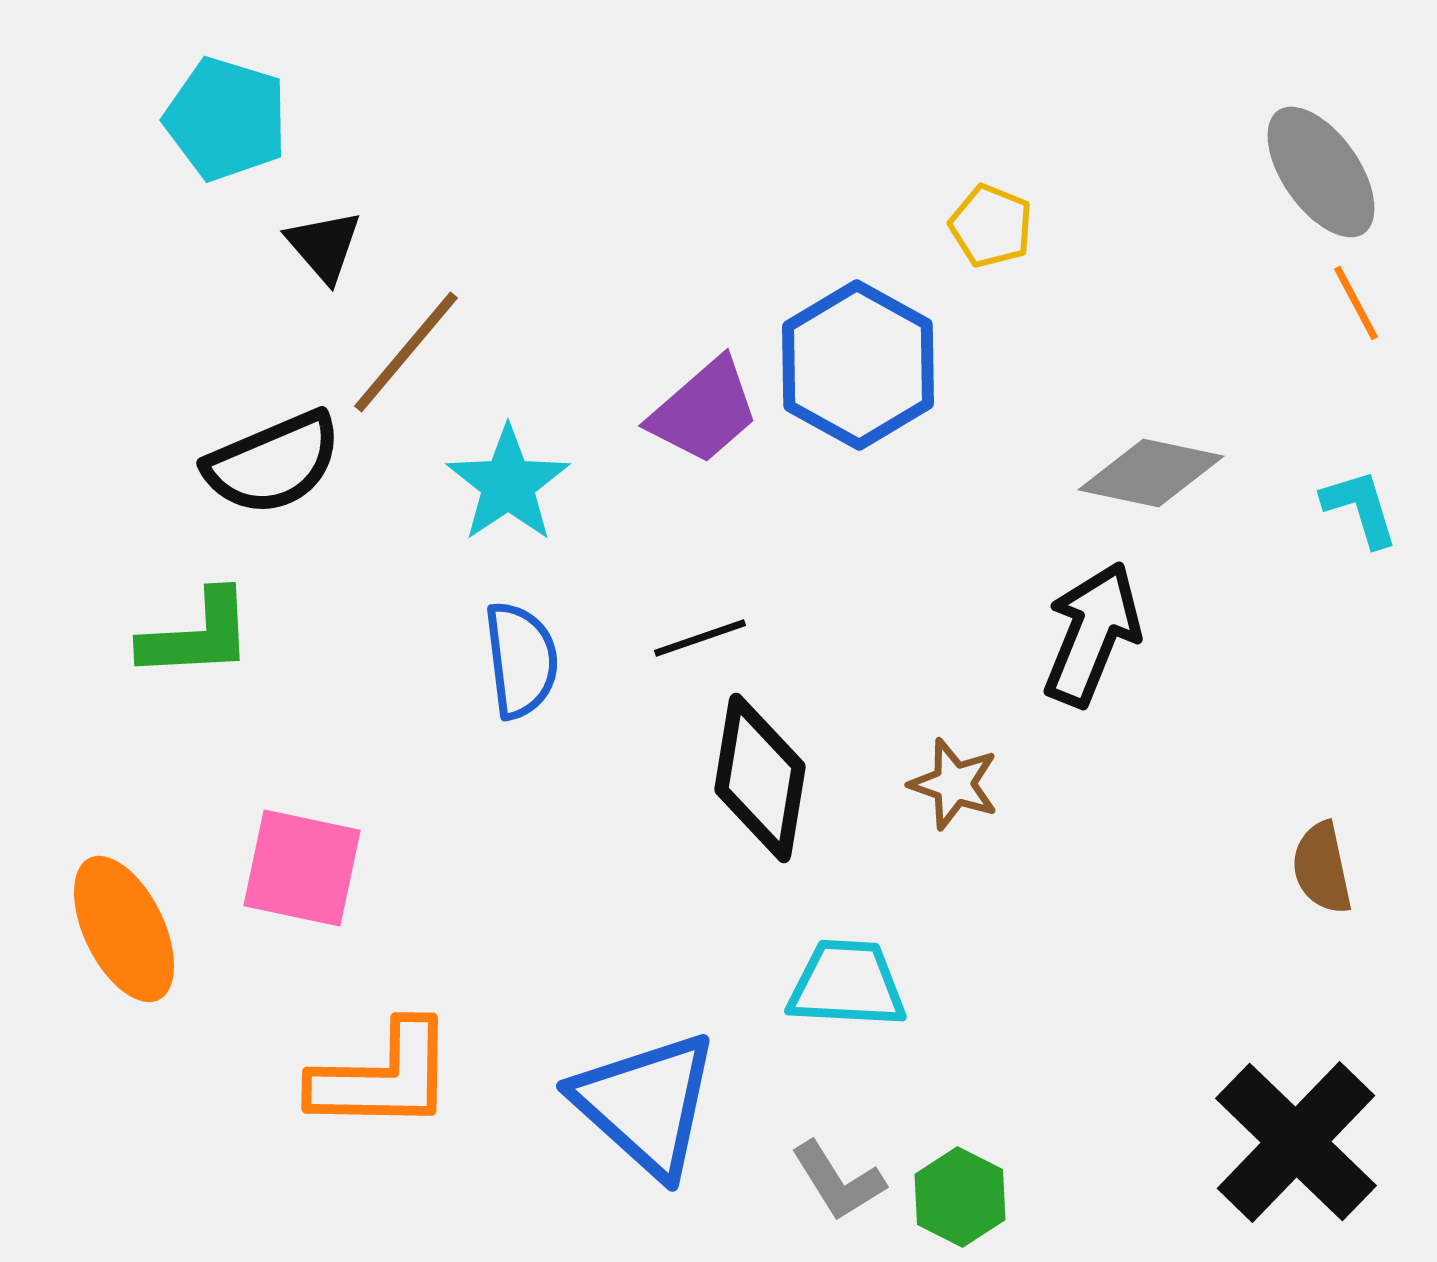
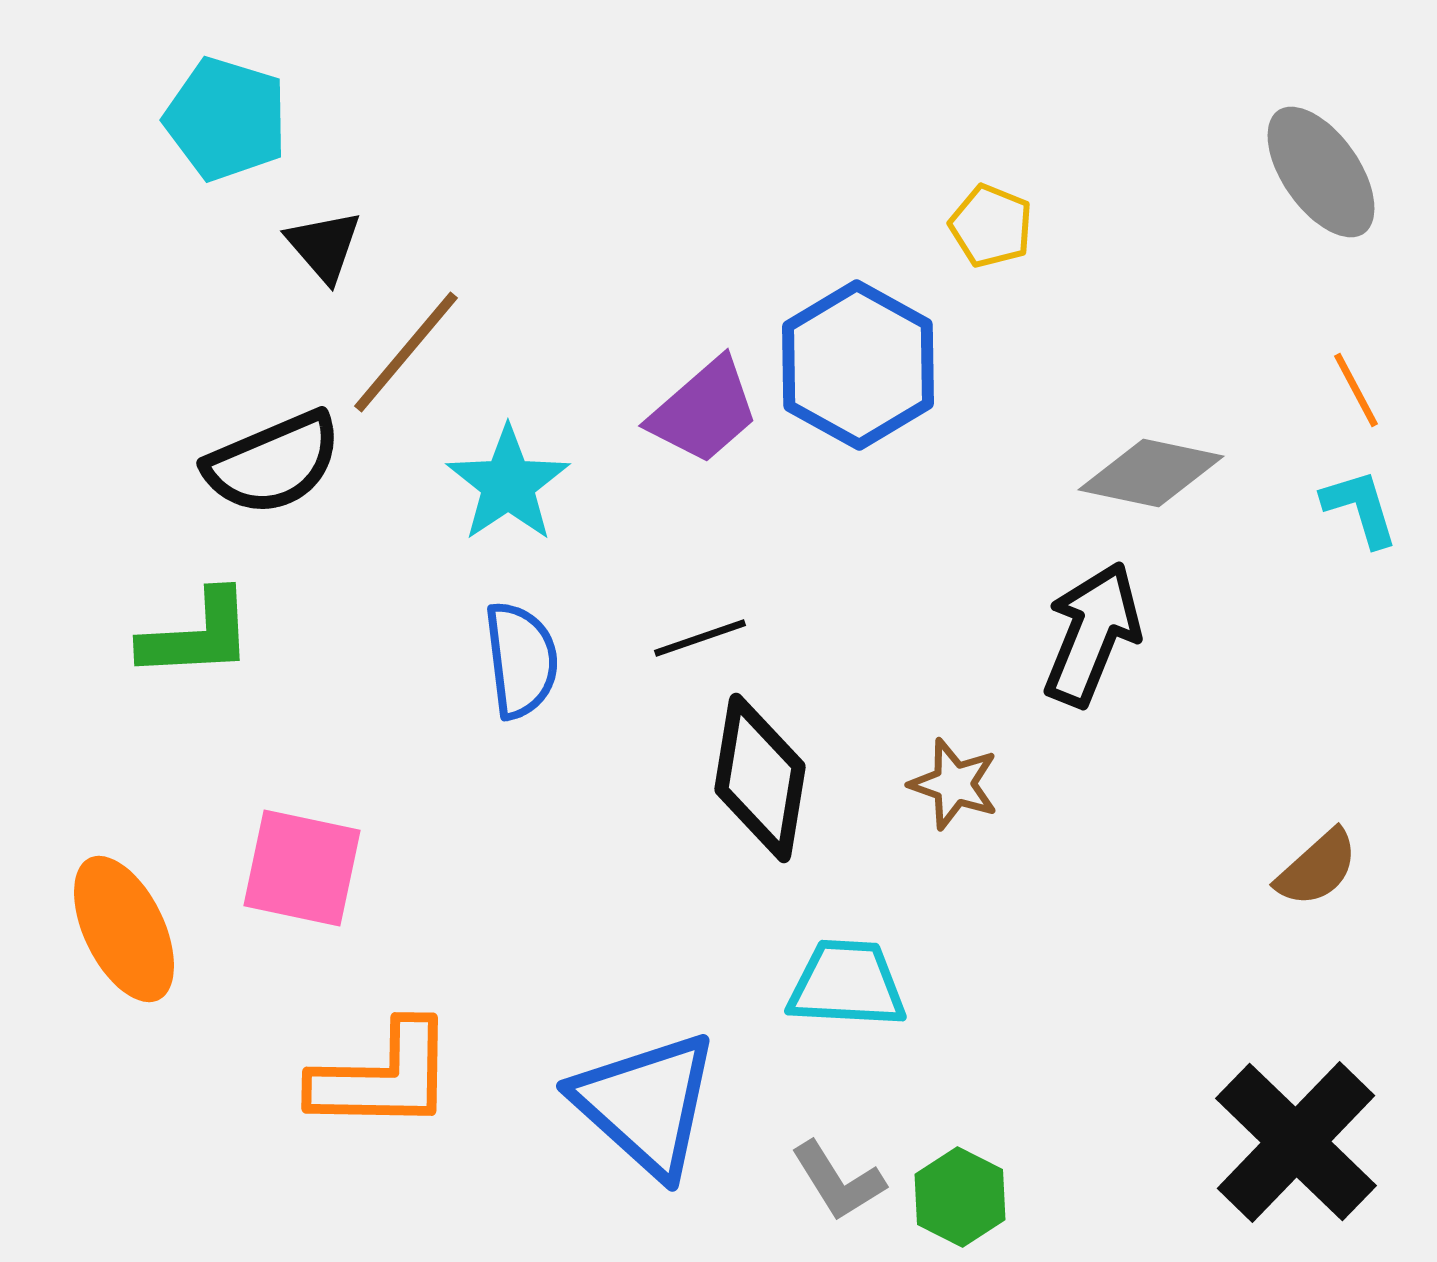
orange line: moved 87 px down
brown semicircle: moved 5 px left; rotated 120 degrees counterclockwise
